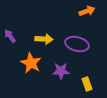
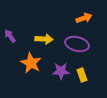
orange arrow: moved 3 px left, 7 px down
yellow rectangle: moved 5 px left, 9 px up
